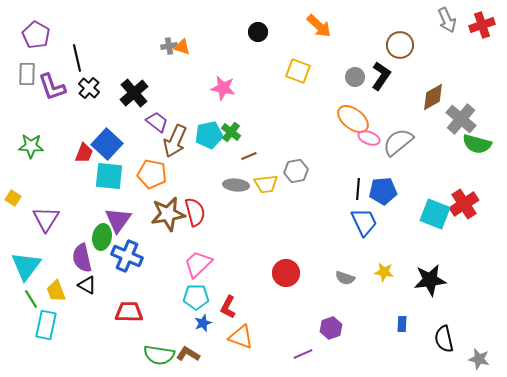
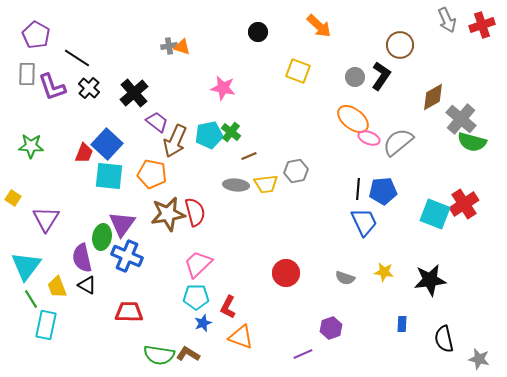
black line at (77, 58): rotated 44 degrees counterclockwise
green semicircle at (477, 144): moved 5 px left, 2 px up
purple triangle at (118, 220): moved 4 px right, 4 px down
yellow trapezoid at (56, 291): moved 1 px right, 4 px up
